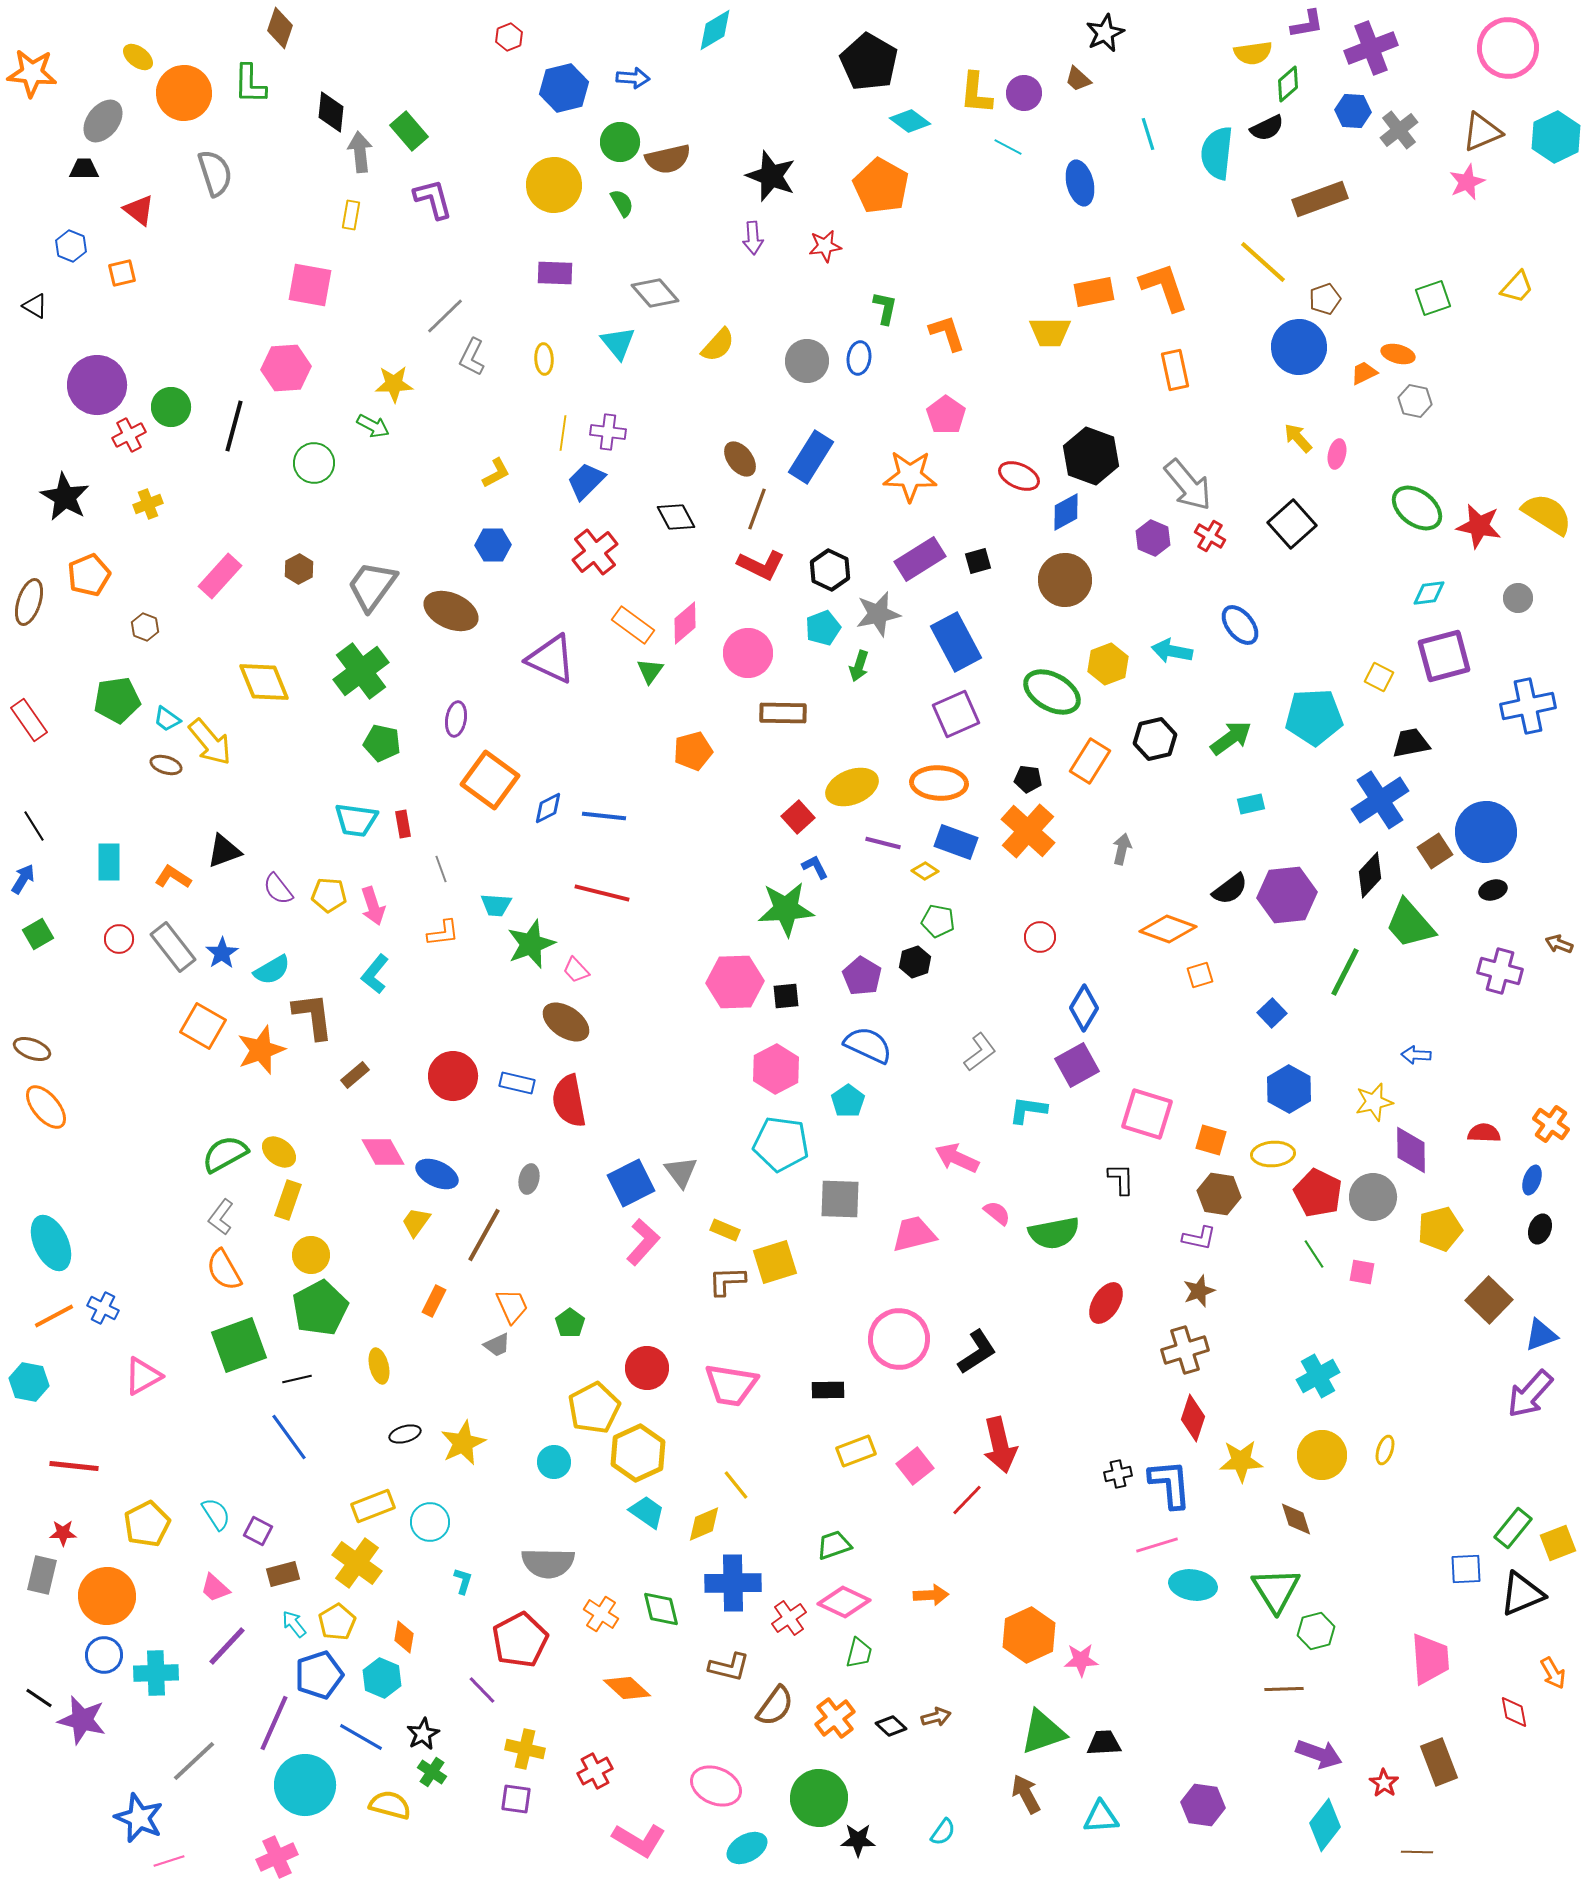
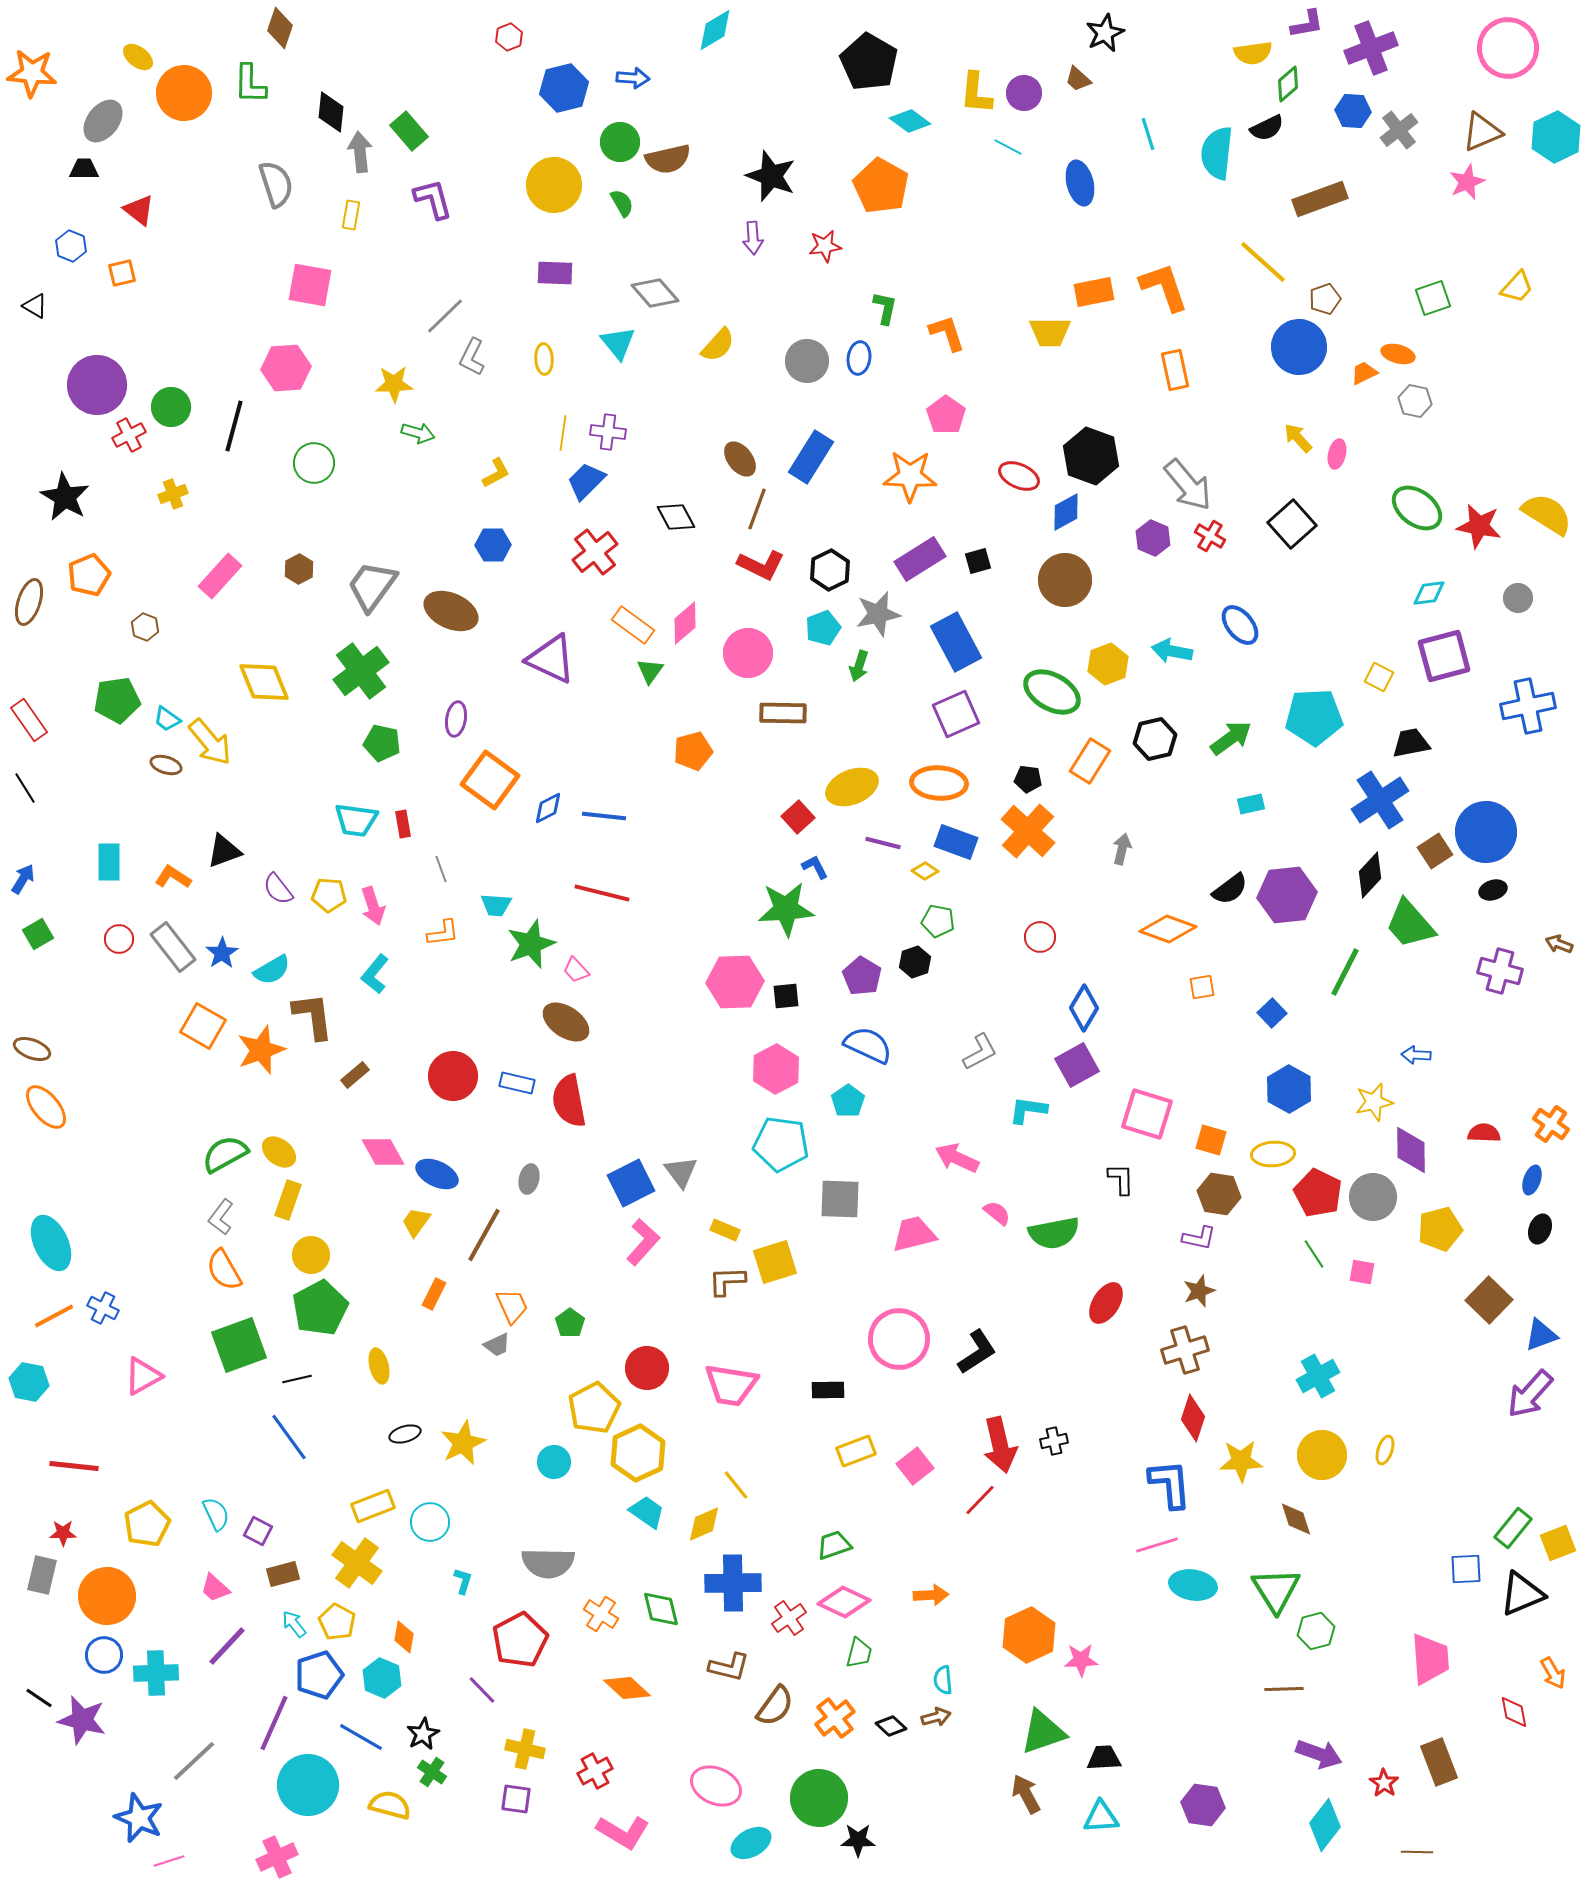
gray semicircle at (215, 173): moved 61 px right, 11 px down
green arrow at (373, 426): moved 45 px right, 7 px down; rotated 12 degrees counterclockwise
yellow cross at (148, 504): moved 25 px right, 10 px up
black hexagon at (830, 570): rotated 9 degrees clockwise
black line at (34, 826): moved 9 px left, 38 px up
orange square at (1200, 975): moved 2 px right, 12 px down; rotated 8 degrees clockwise
gray L-shape at (980, 1052): rotated 9 degrees clockwise
orange rectangle at (434, 1301): moved 7 px up
black cross at (1118, 1474): moved 64 px left, 33 px up
red line at (967, 1500): moved 13 px right
cyan semicircle at (216, 1514): rotated 8 degrees clockwise
yellow pentagon at (337, 1622): rotated 12 degrees counterclockwise
black trapezoid at (1104, 1743): moved 15 px down
cyan circle at (305, 1785): moved 3 px right
cyan semicircle at (943, 1832): moved 152 px up; rotated 140 degrees clockwise
pink L-shape at (639, 1840): moved 16 px left, 8 px up
cyan ellipse at (747, 1848): moved 4 px right, 5 px up
